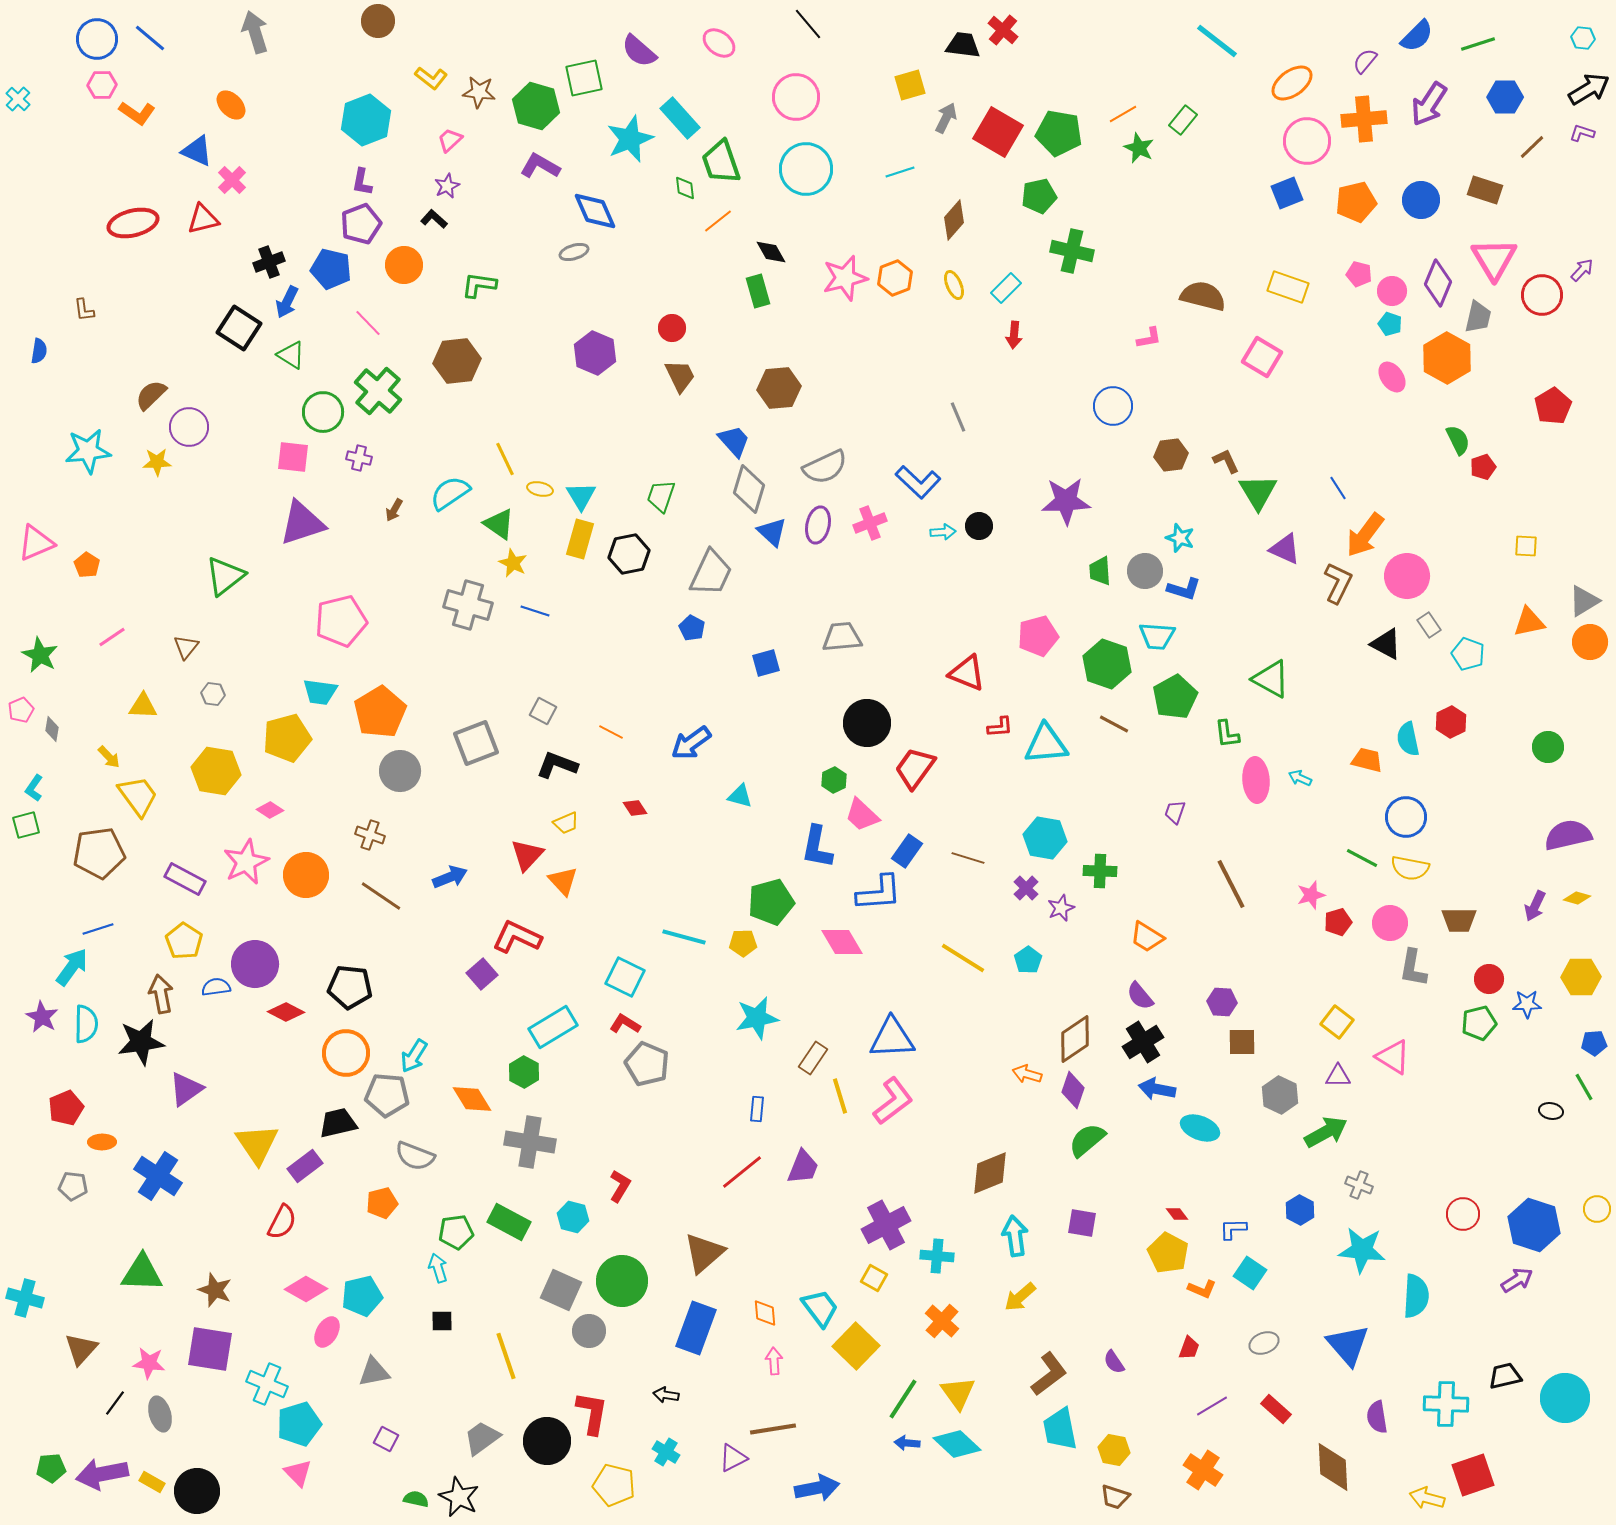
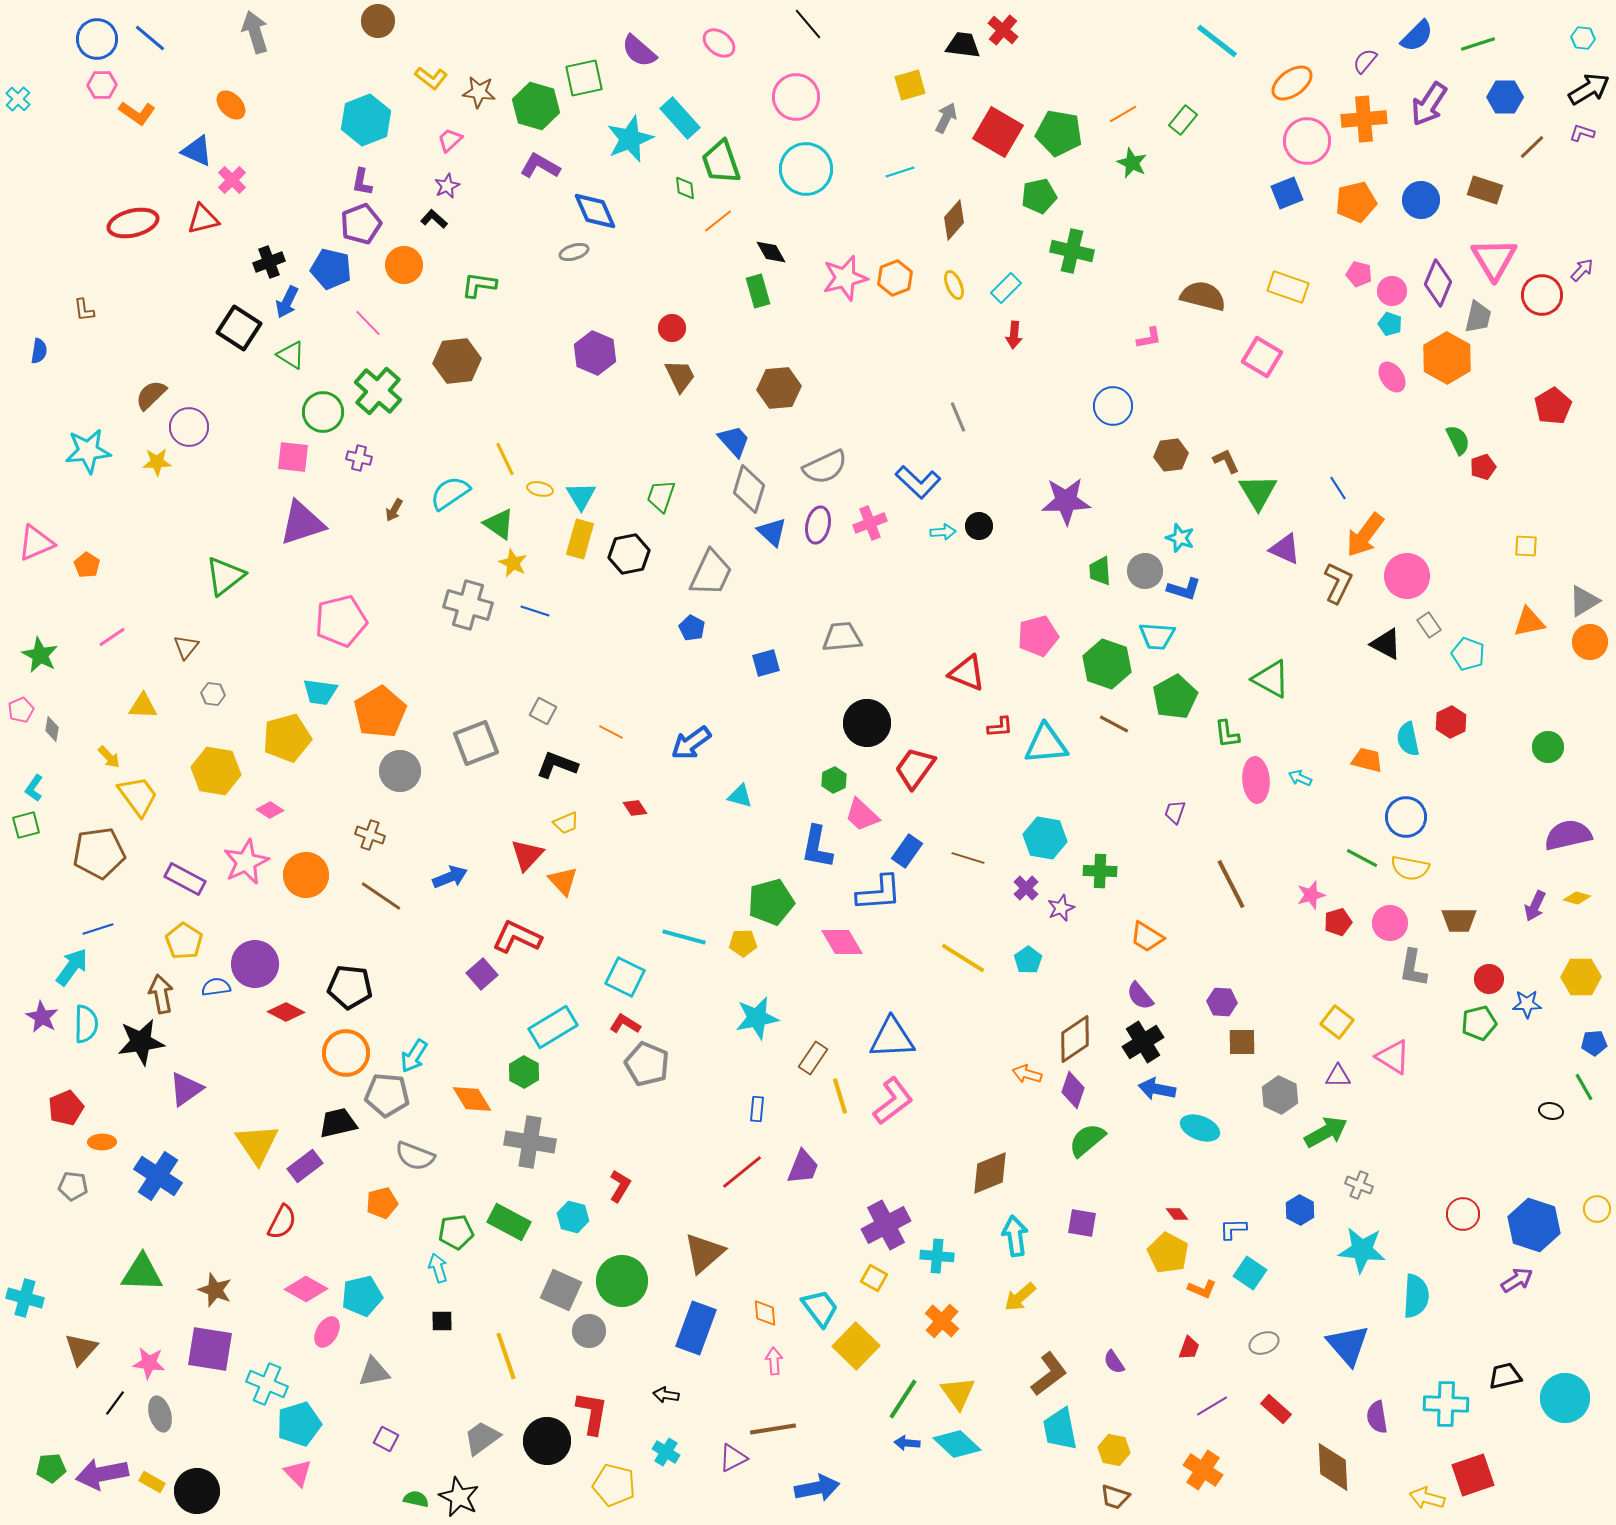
green star at (1139, 148): moved 7 px left, 15 px down
